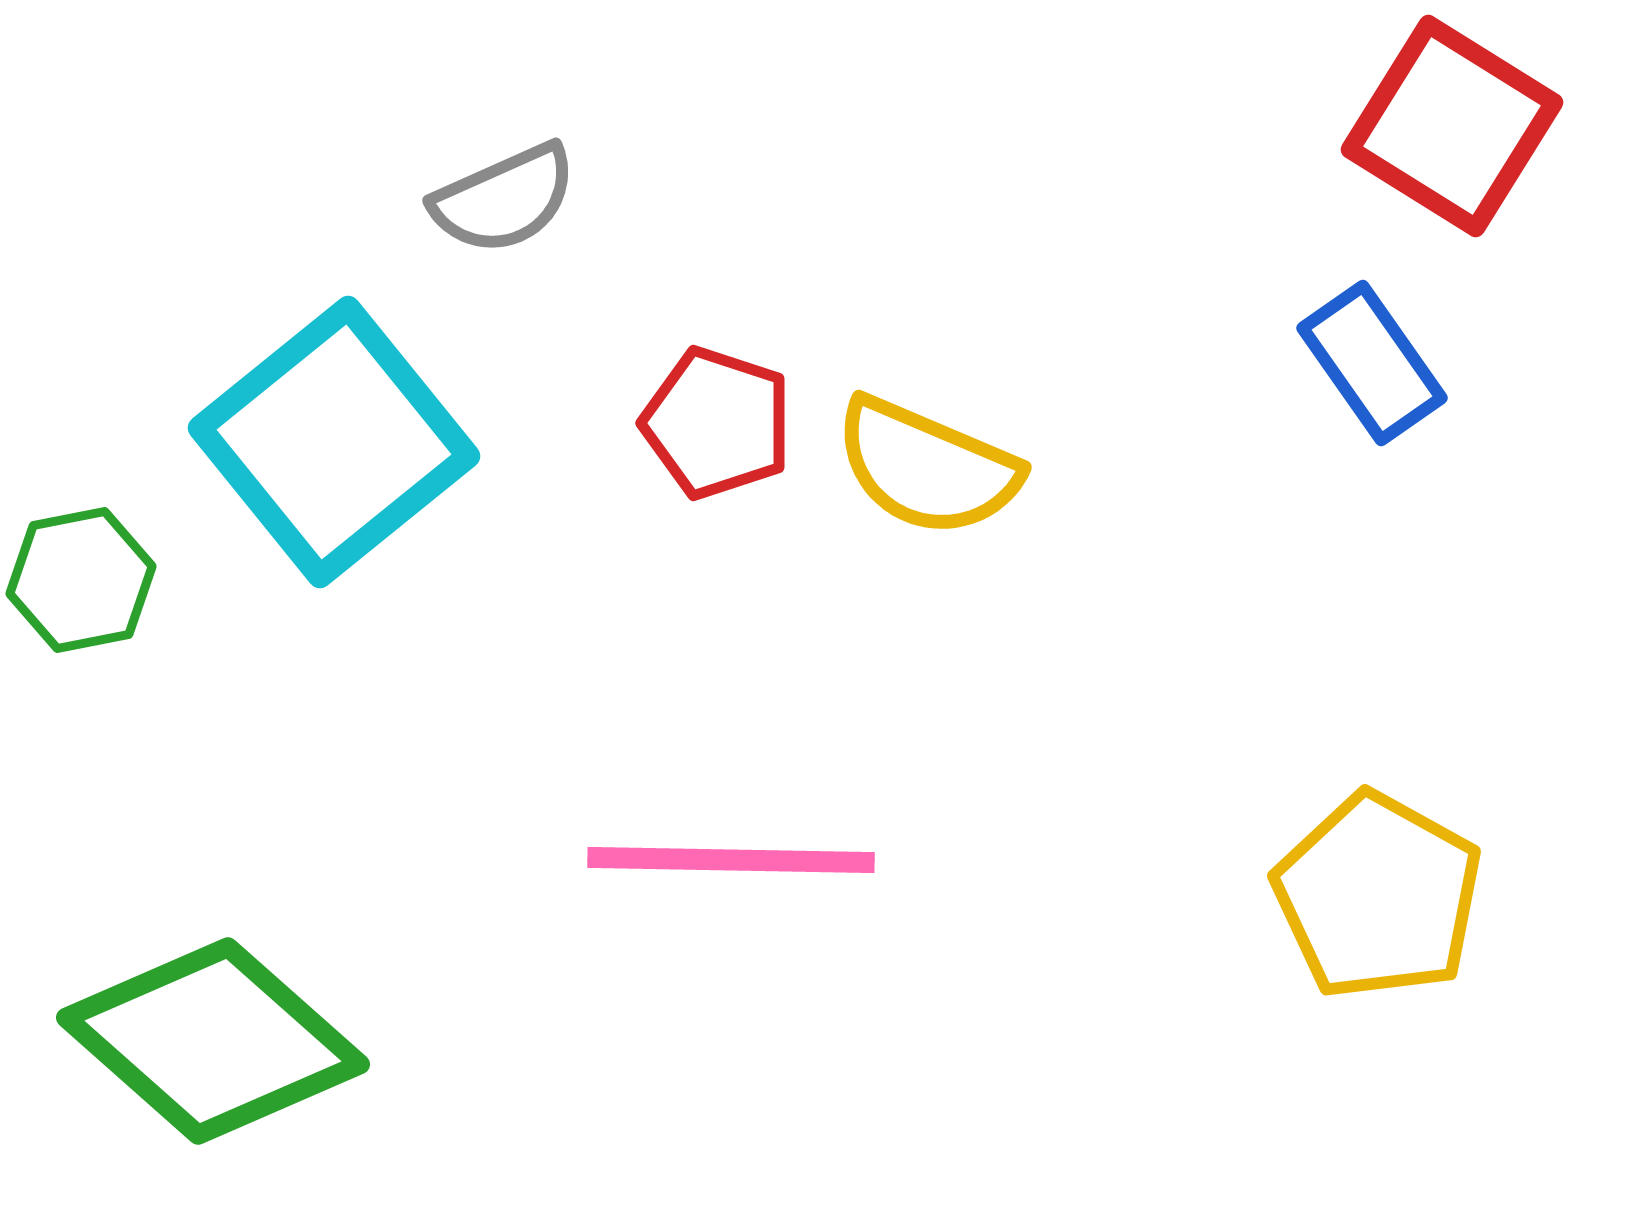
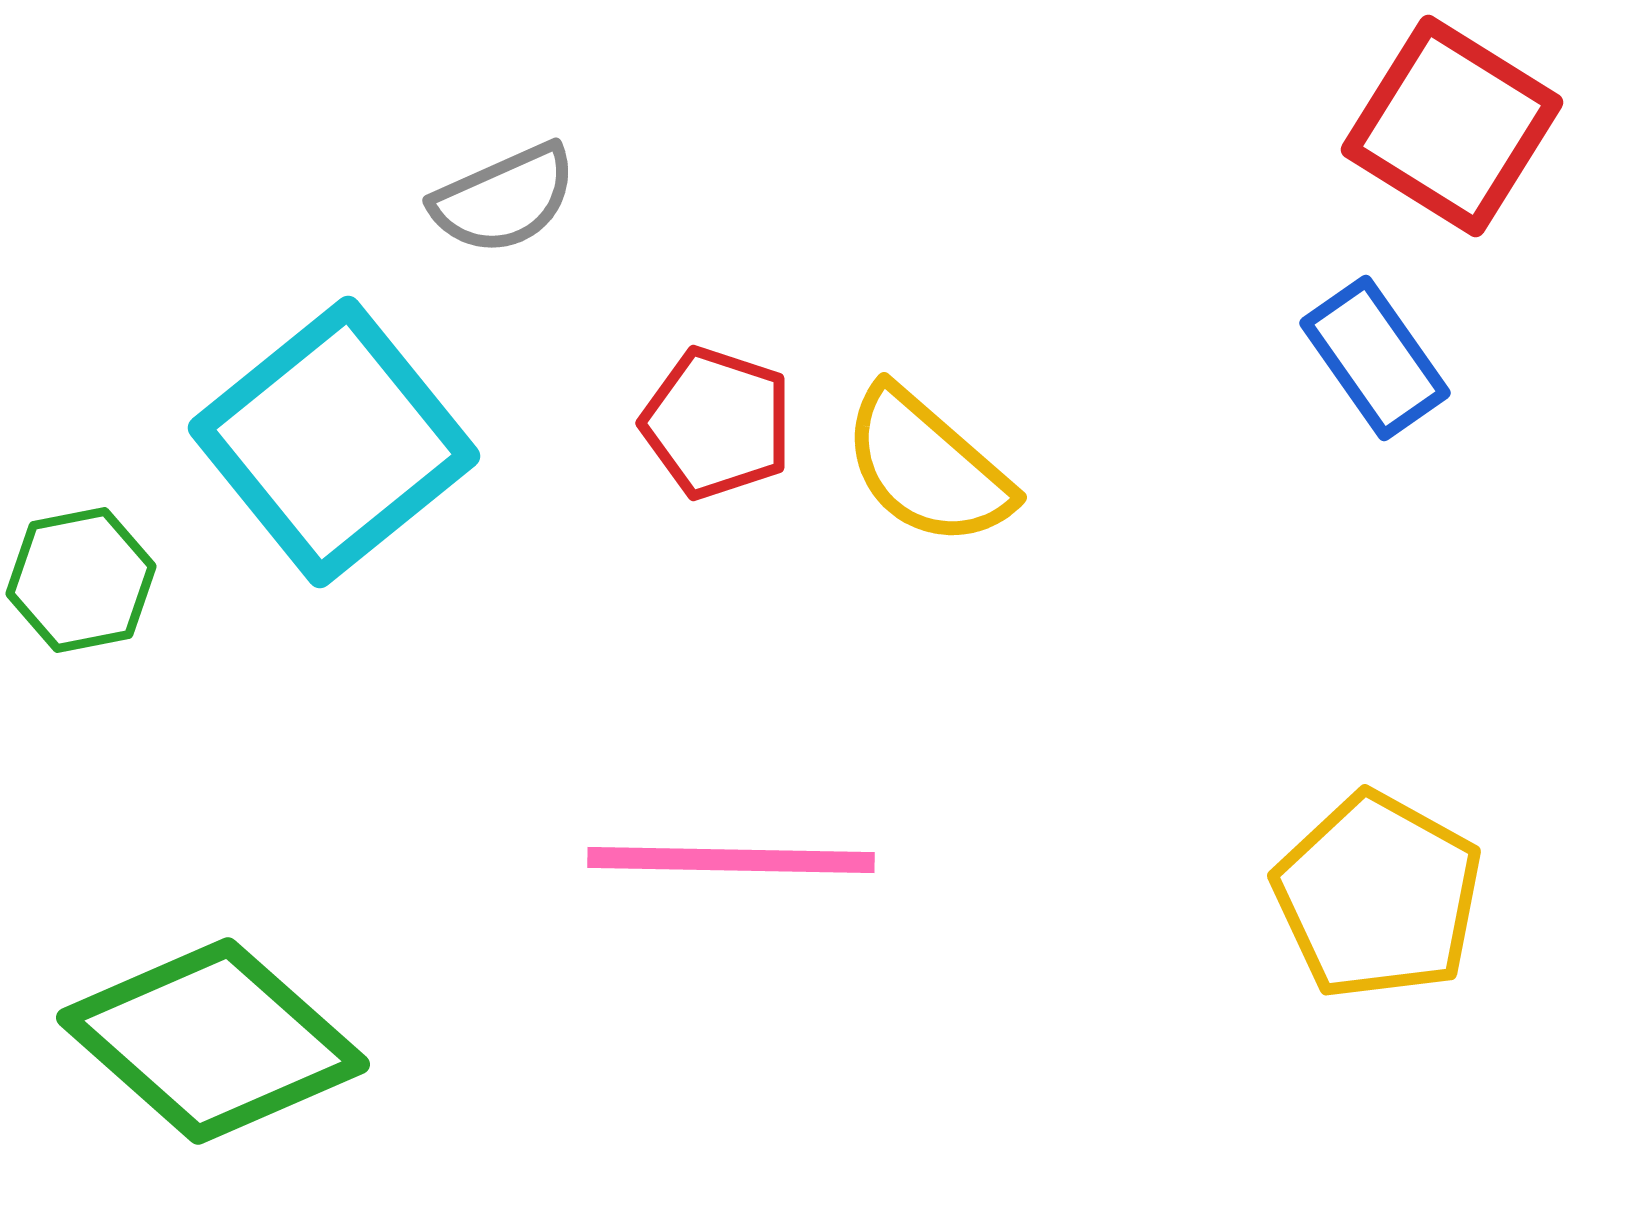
blue rectangle: moved 3 px right, 5 px up
yellow semicircle: rotated 18 degrees clockwise
